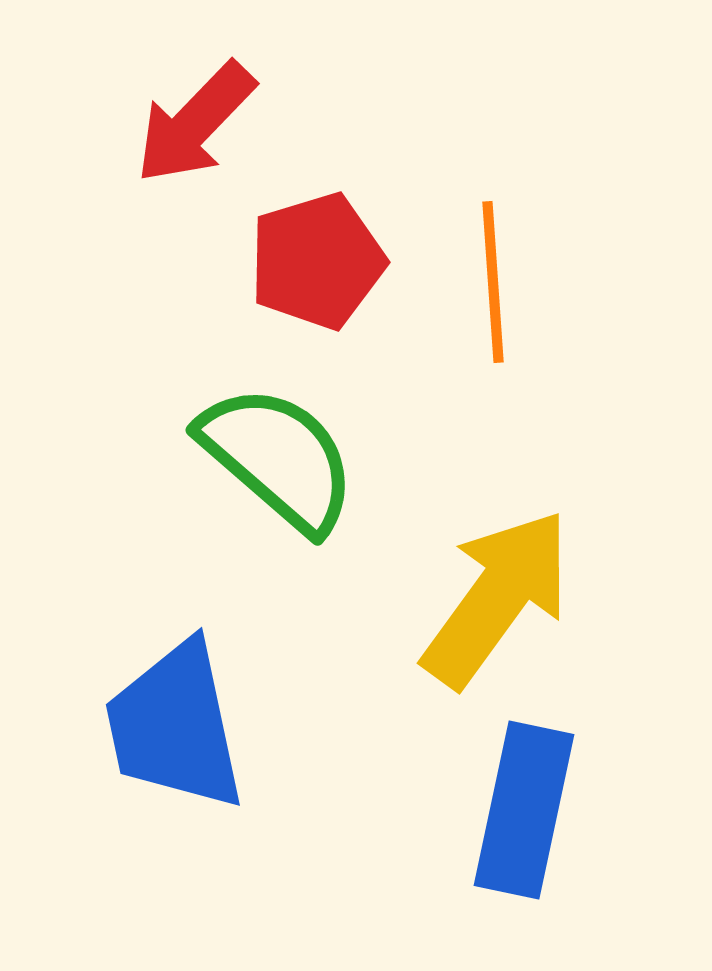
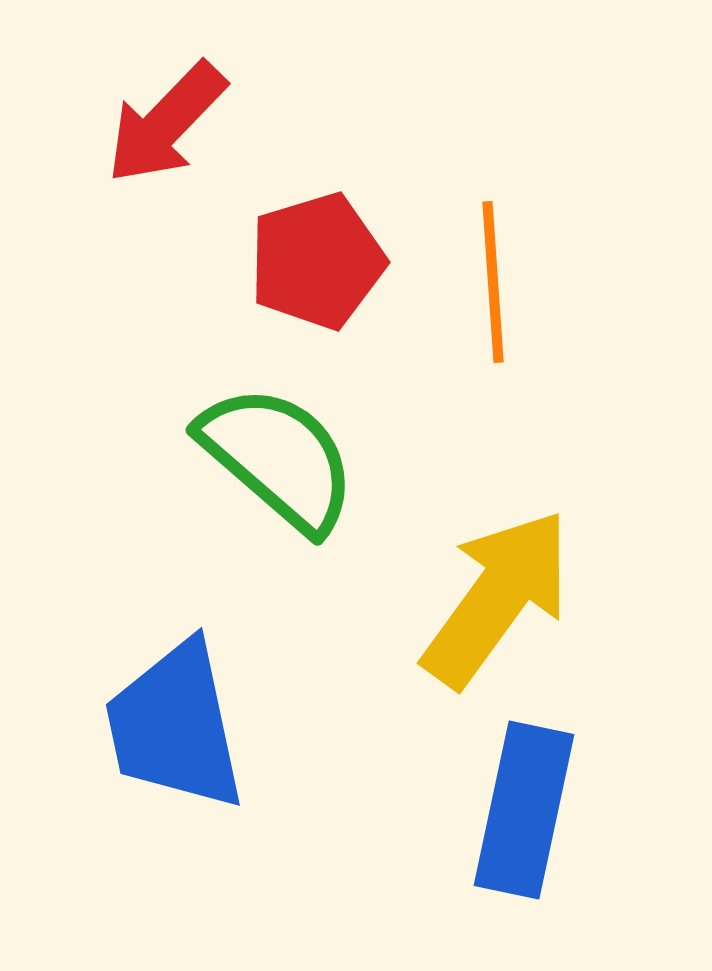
red arrow: moved 29 px left
